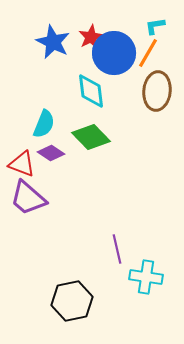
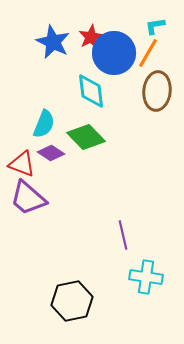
green diamond: moved 5 px left
purple line: moved 6 px right, 14 px up
